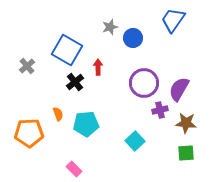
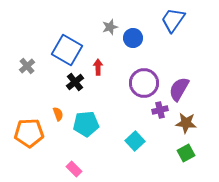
green square: rotated 24 degrees counterclockwise
